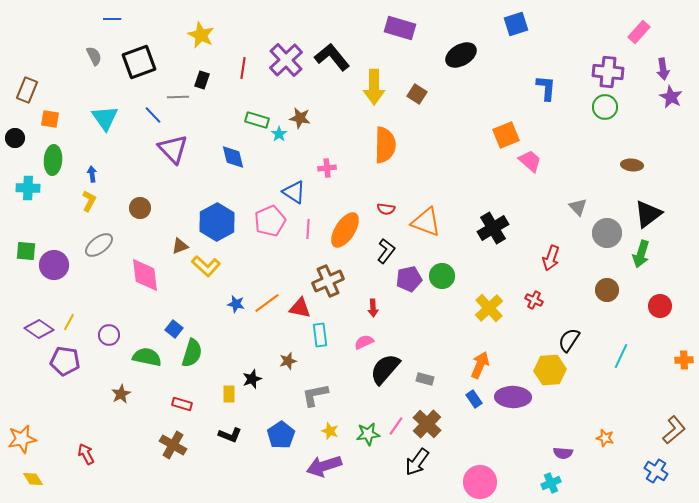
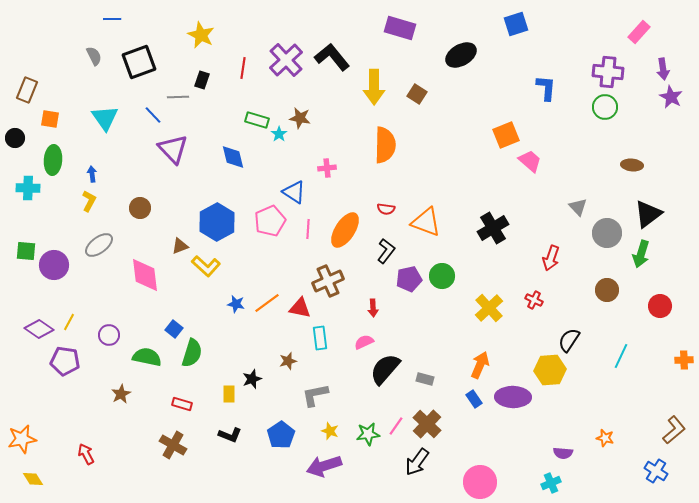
cyan rectangle at (320, 335): moved 3 px down
